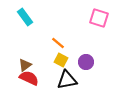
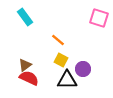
orange line: moved 3 px up
purple circle: moved 3 px left, 7 px down
black triangle: rotated 10 degrees clockwise
